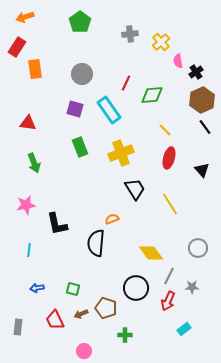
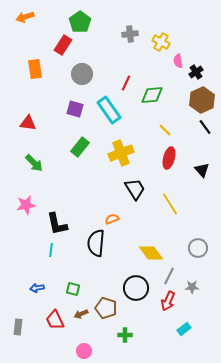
yellow cross at (161, 42): rotated 18 degrees counterclockwise
red rectangle at (17, 47): moved 46 px right, 2 px up
green rectangle at (80, 147): rotated 60 degrees clockwise
green arrow at (34, 163): rotated 24 degrees counterclockwise
cyan line at (29, 250): moved 22 px right
